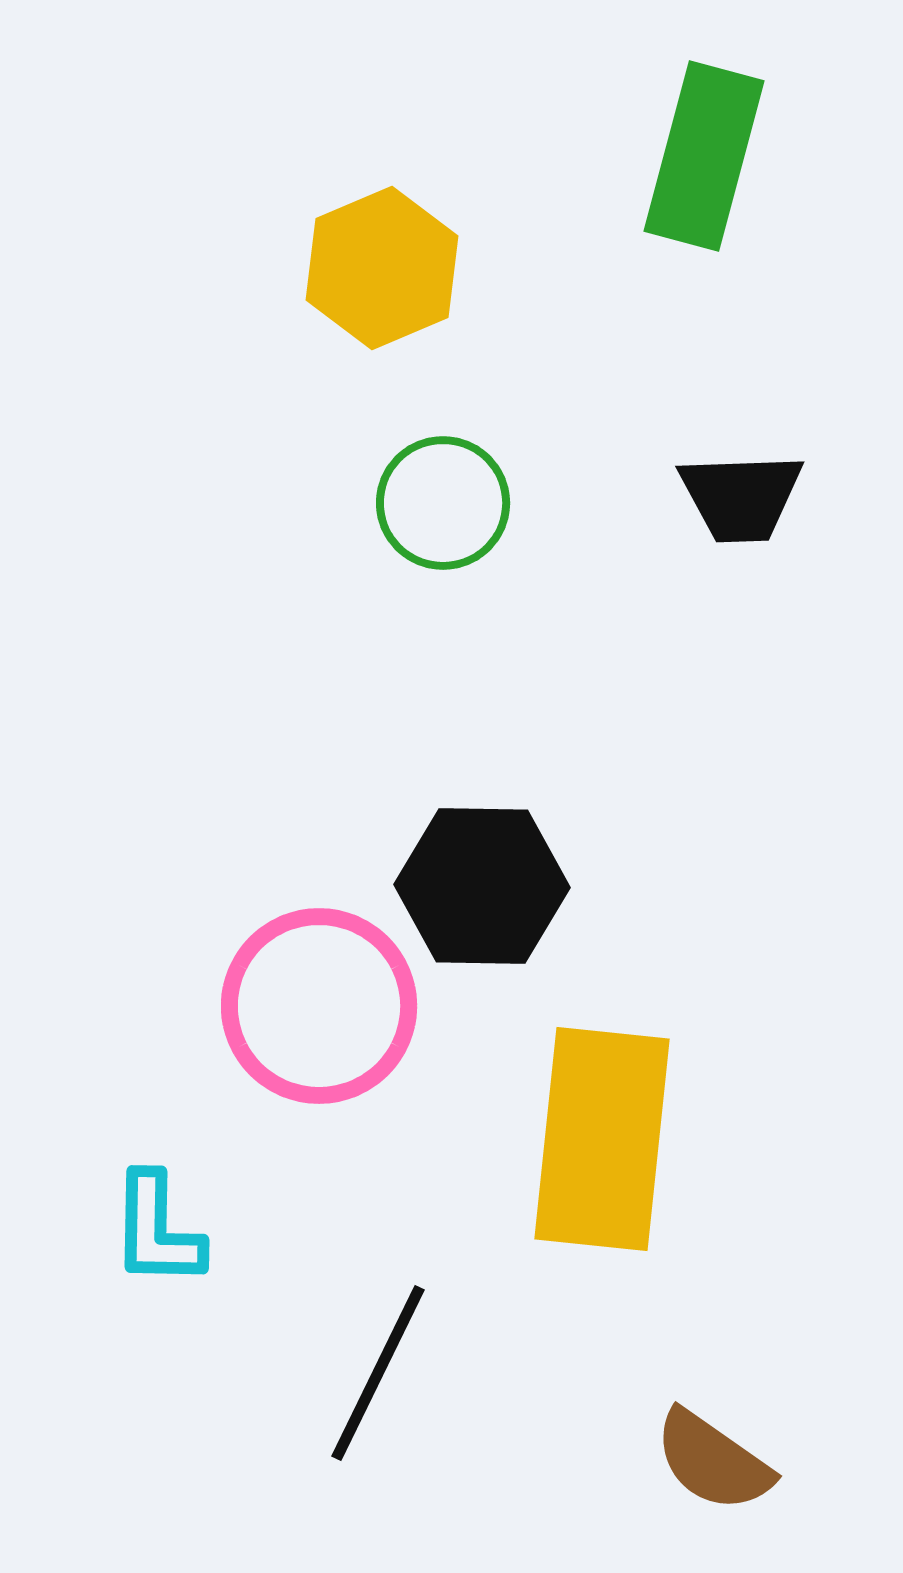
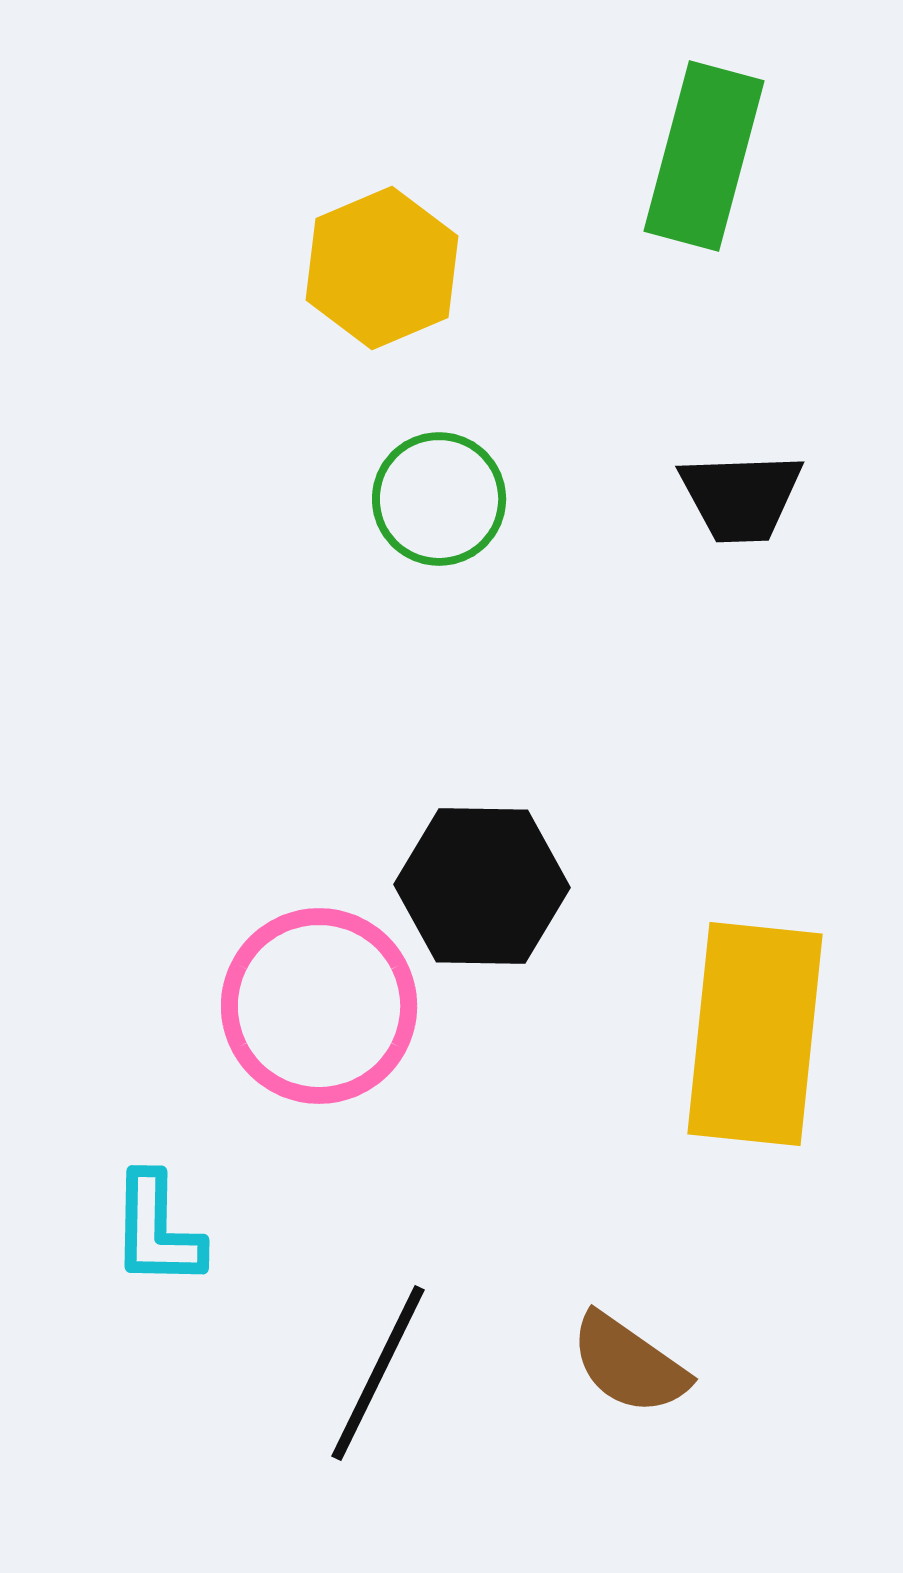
green circle: moved 4 px left, 4 px up
yellow rectangle: moved 153 px right, 105 px up
brown semicircle: moved 84 px left, 97 px up
